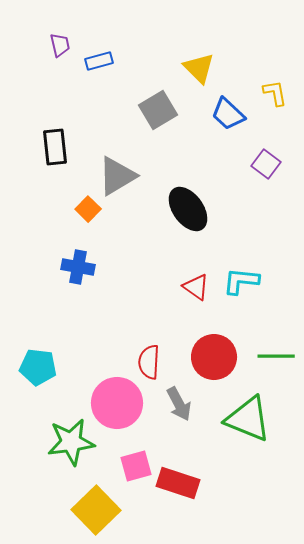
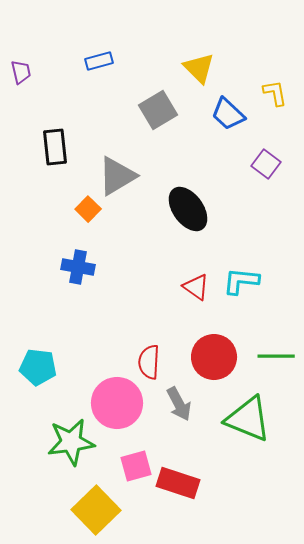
purple trapezoid: moved 39 px left, 27 px down
